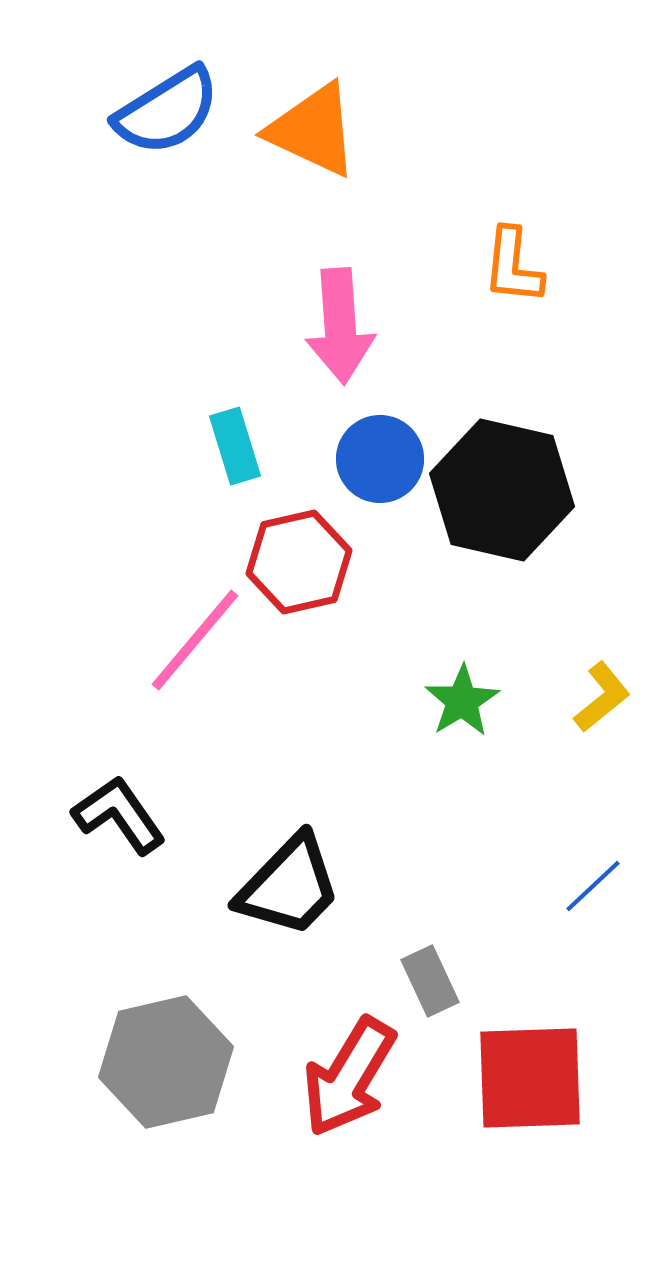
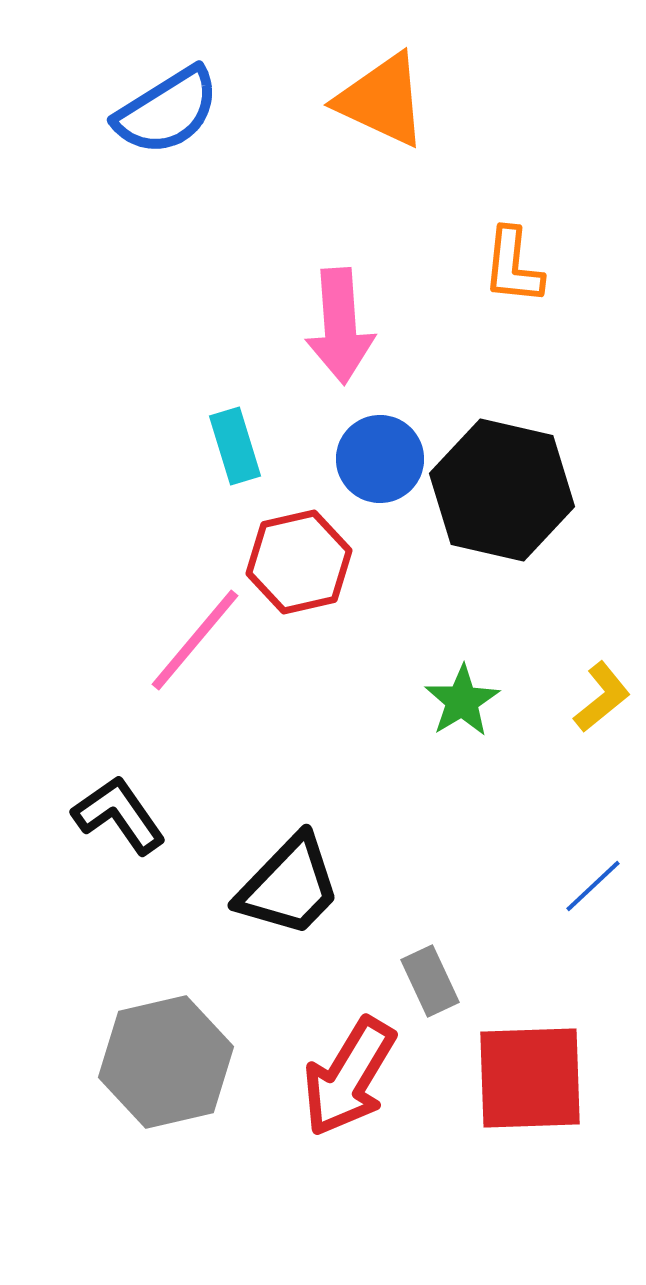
orange triangle: moved 69 px right, 30 px up
